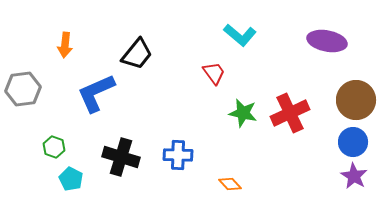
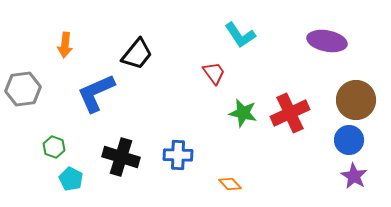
cyan L-shape: rotated 16 degrees clockwise
blue circle: moved 4 px left, 2 px up
